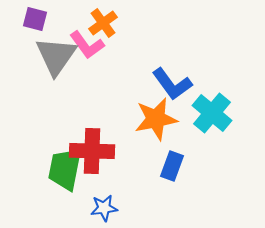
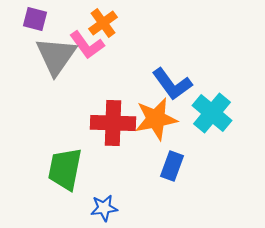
red cross: moved 21 px right, 28 px up
